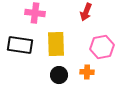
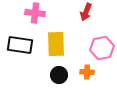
pink hexagon: moved 1 px down
